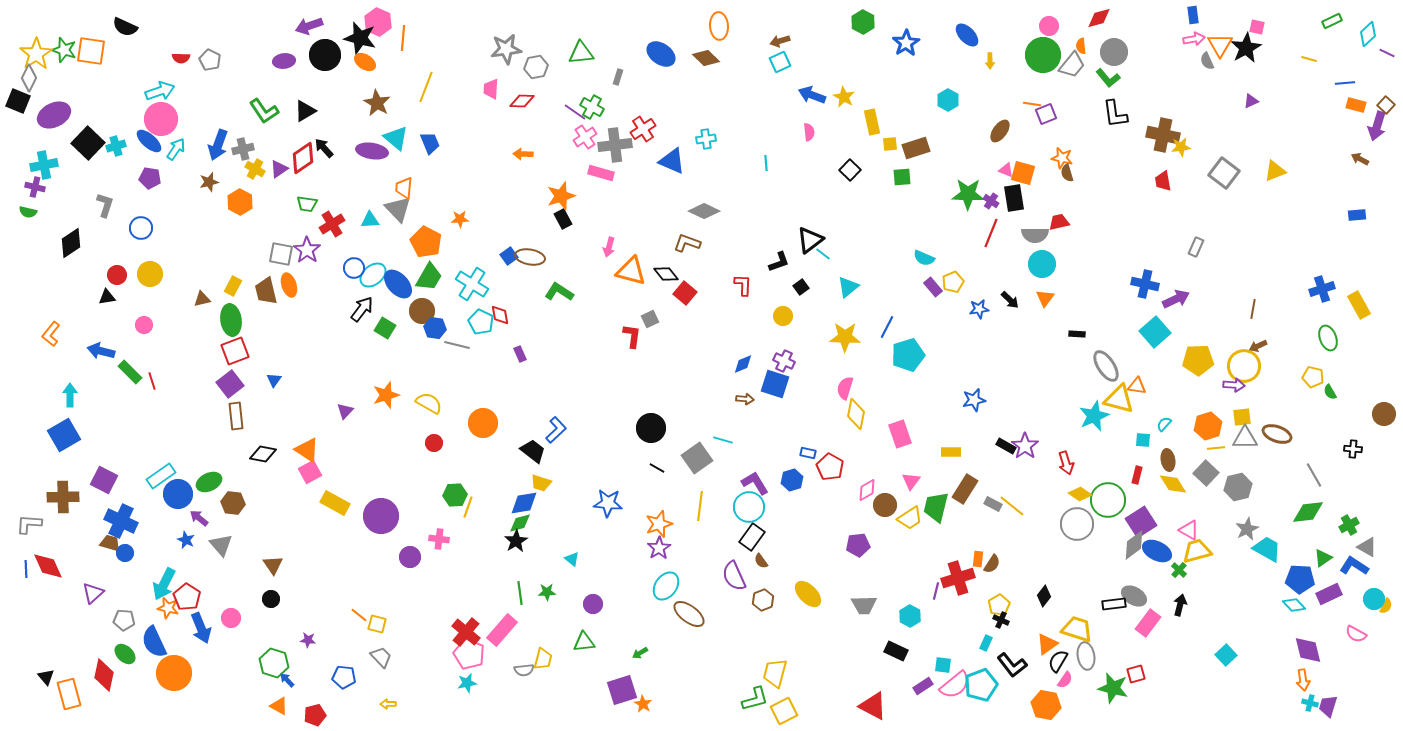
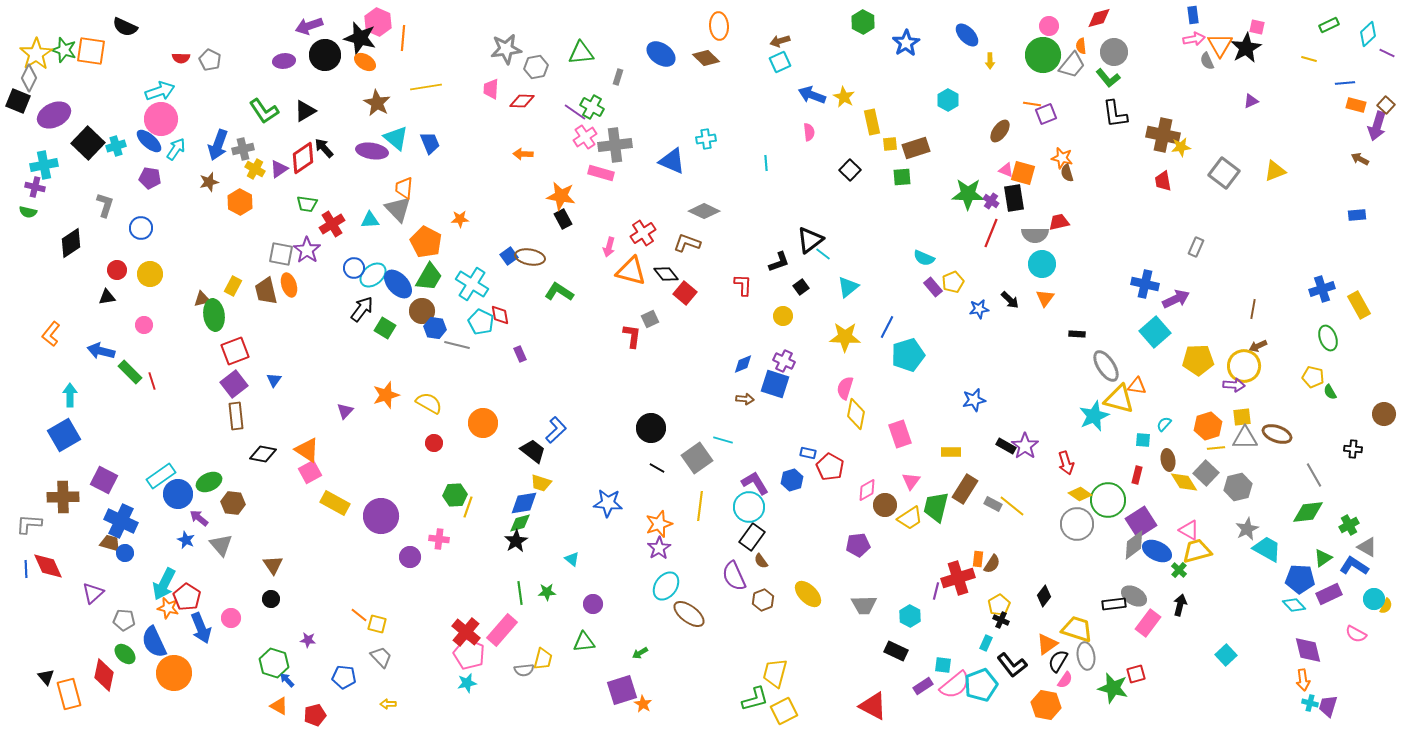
green rectangle at (1332, 21): moved 3 px left, 4 px down
yellow line at (426, 87): rotated 60 degrees clockwise
red cross at (643, 129): moved 104 px down
orange star at (561, 196): rotated 28 degrees clockwise
red circle at (117, 275): moved 5 px up
green ellipse at (231, 320): moved 17 px left, 5 px up
purple square at (230, 384): moved 4 px right
yellow diamond at (1173, 484): moved 11 px right, 2 px up
